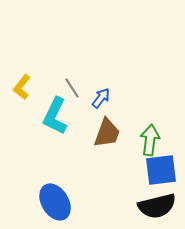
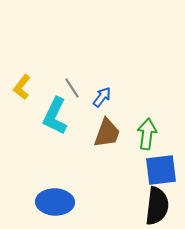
blue arrow: moved 1 px right, 1 px up
green arrow: moved 3 px left, 6 px up
blue ellipse: rotated 57 degrees counterclockwise
black semicircle: rotated 69 degrees counterclockwise
